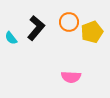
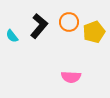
black L-shape: moved 3 px right, 2 px up
yellow pentagon: moved 2 px right
cyan semicircle: moved 1 px right, 2 px up
